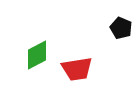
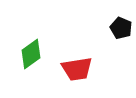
green diamond: moved 6 px left, 1 px up; rotated 8 degrees counterclockwise
